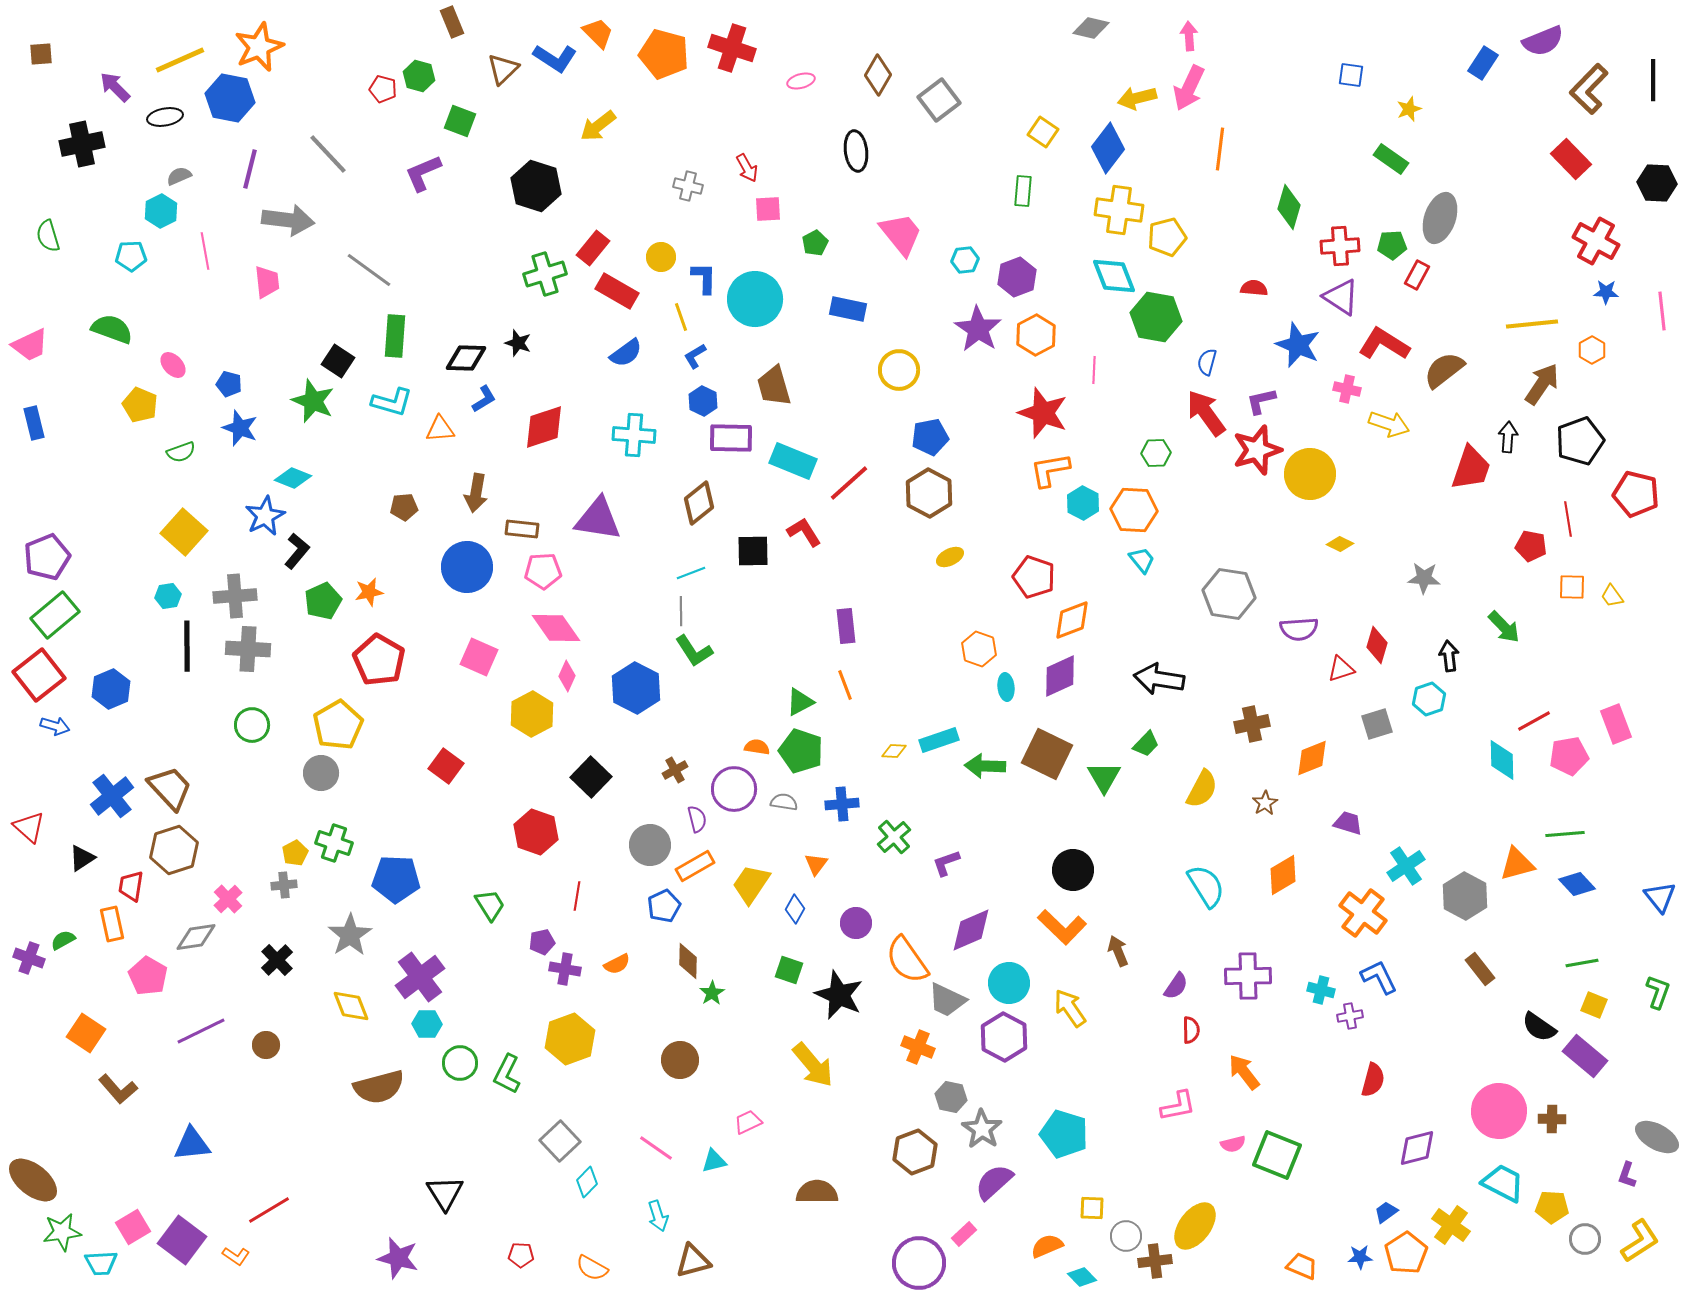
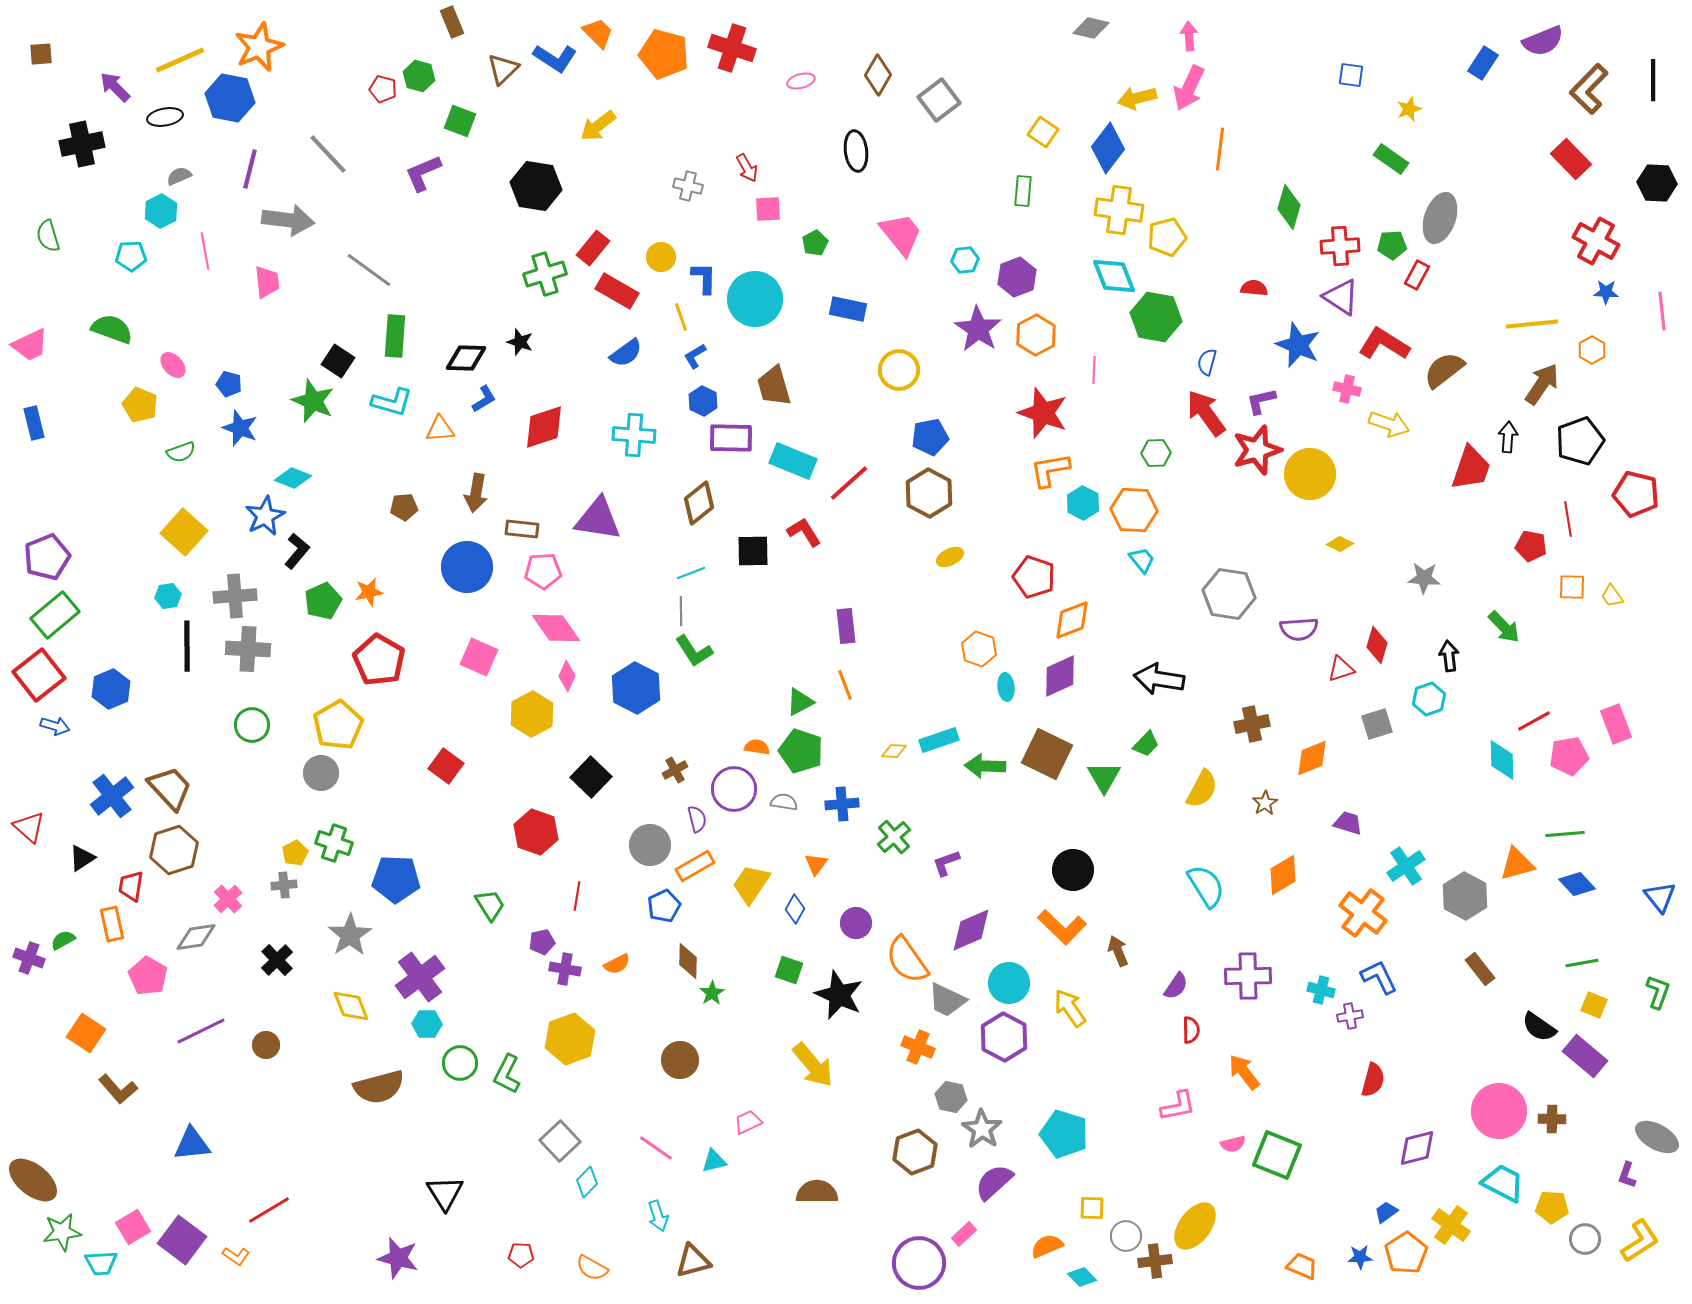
black hexagon at (536, 186): rotated 9 degrees counterclockwise
black star at (518, 343): moved 2 px right, 1 px up
